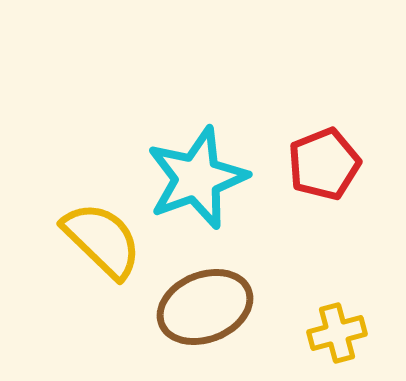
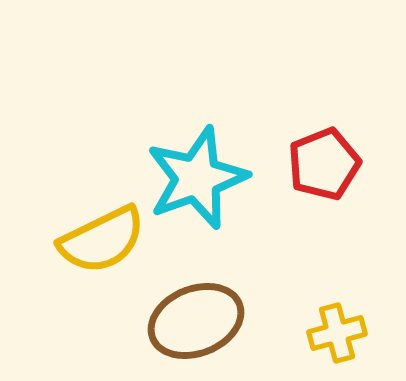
yellow semicircle: rotated 110 degrees clockwise
brown ellipse: moved 9 px left, 14 px down
